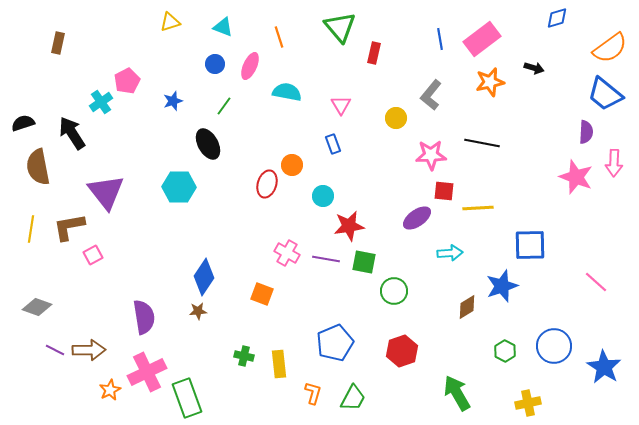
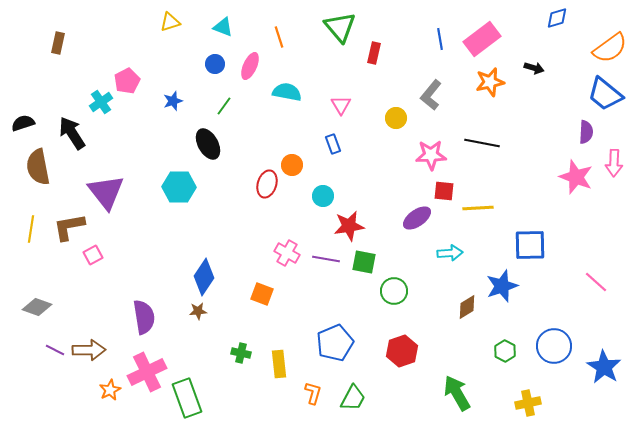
green cross at (244, 356): moved 3 px left, 3 px up
